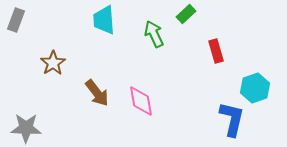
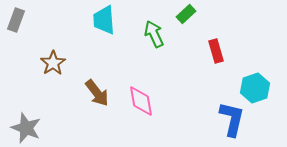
gray star: rotated 20 degrees clockwise
